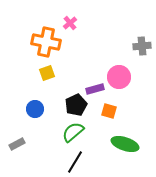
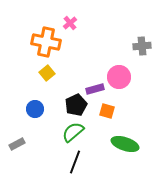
yellow square: rotated 21 degrees counterclockwise
orange square: moved 2 px left
black line: rotated 10 degrees counterclockwise
